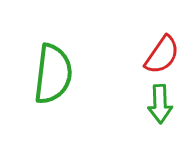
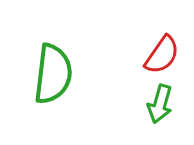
green arrow: rotated 18 degrees clockwise
